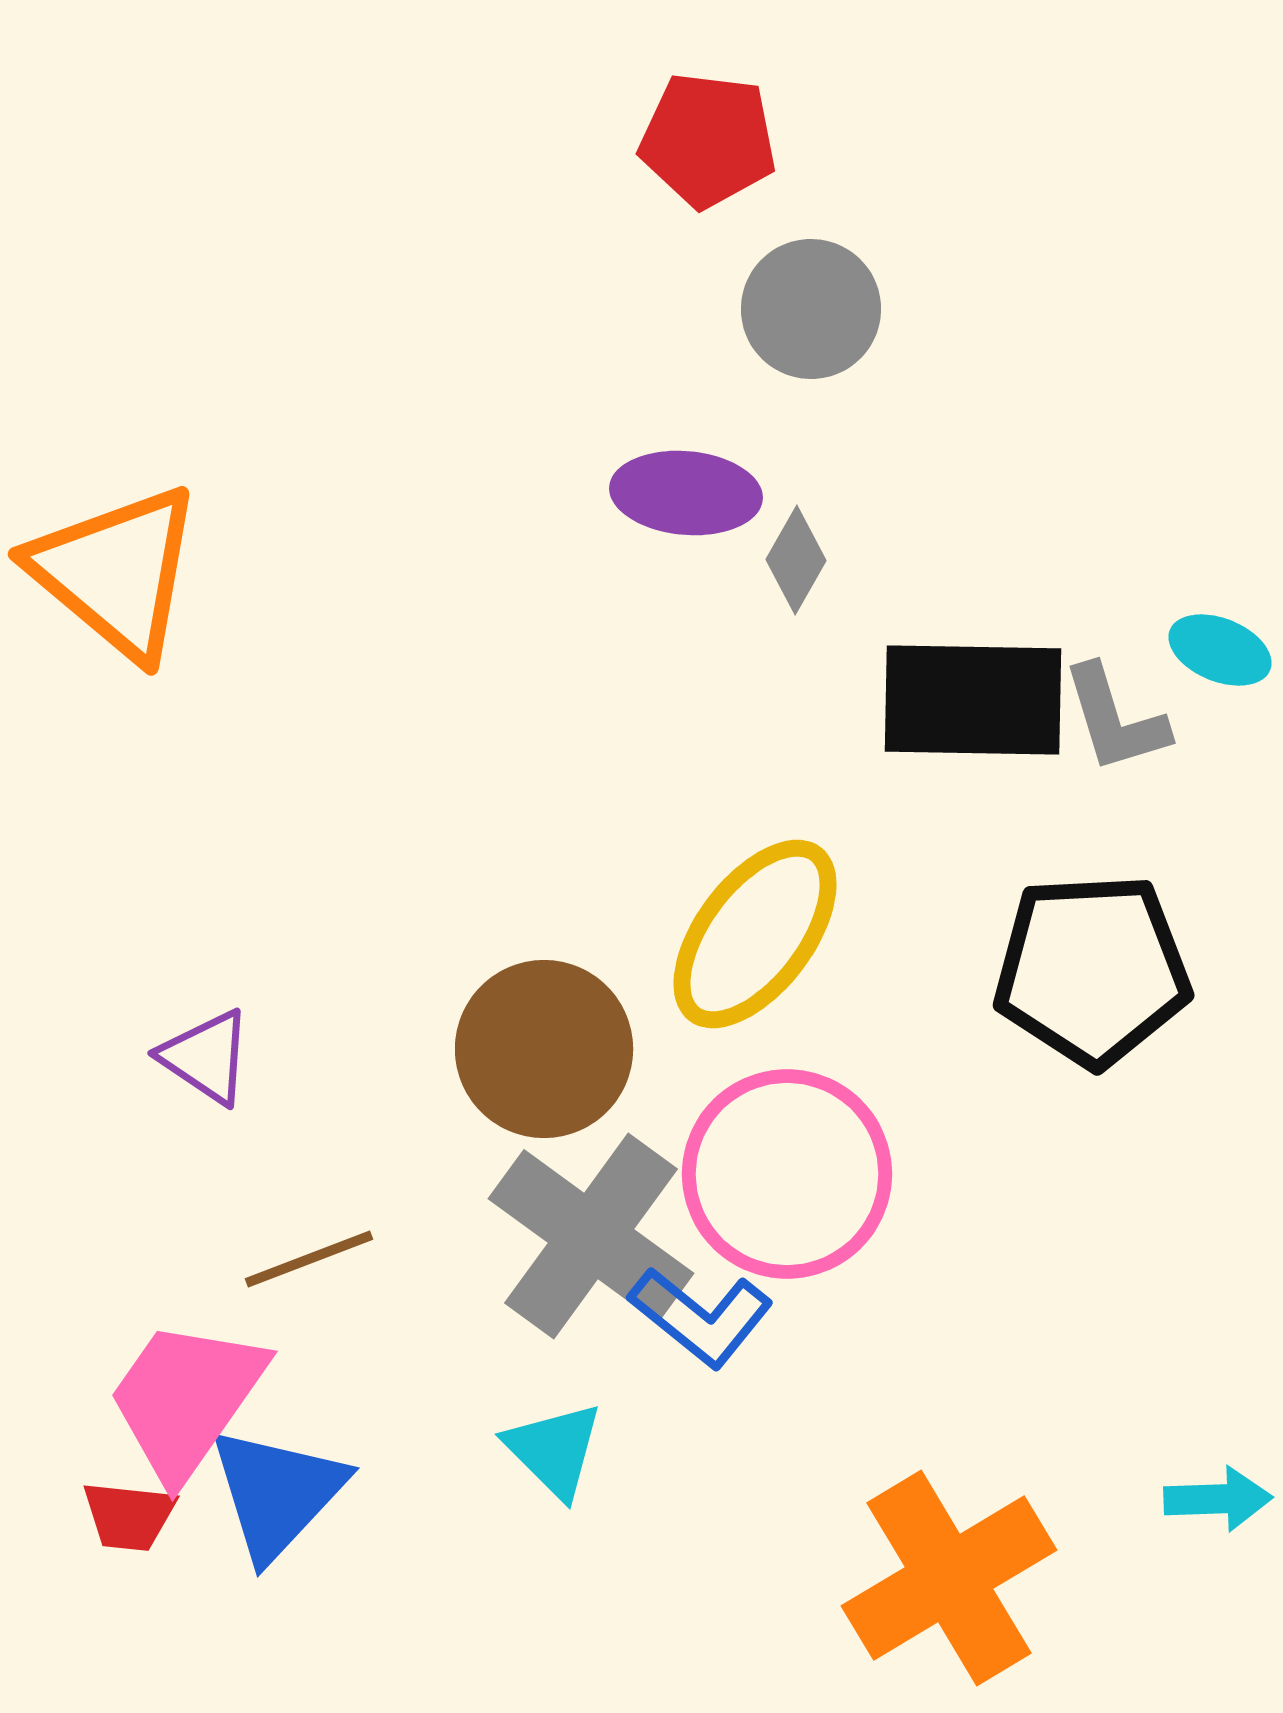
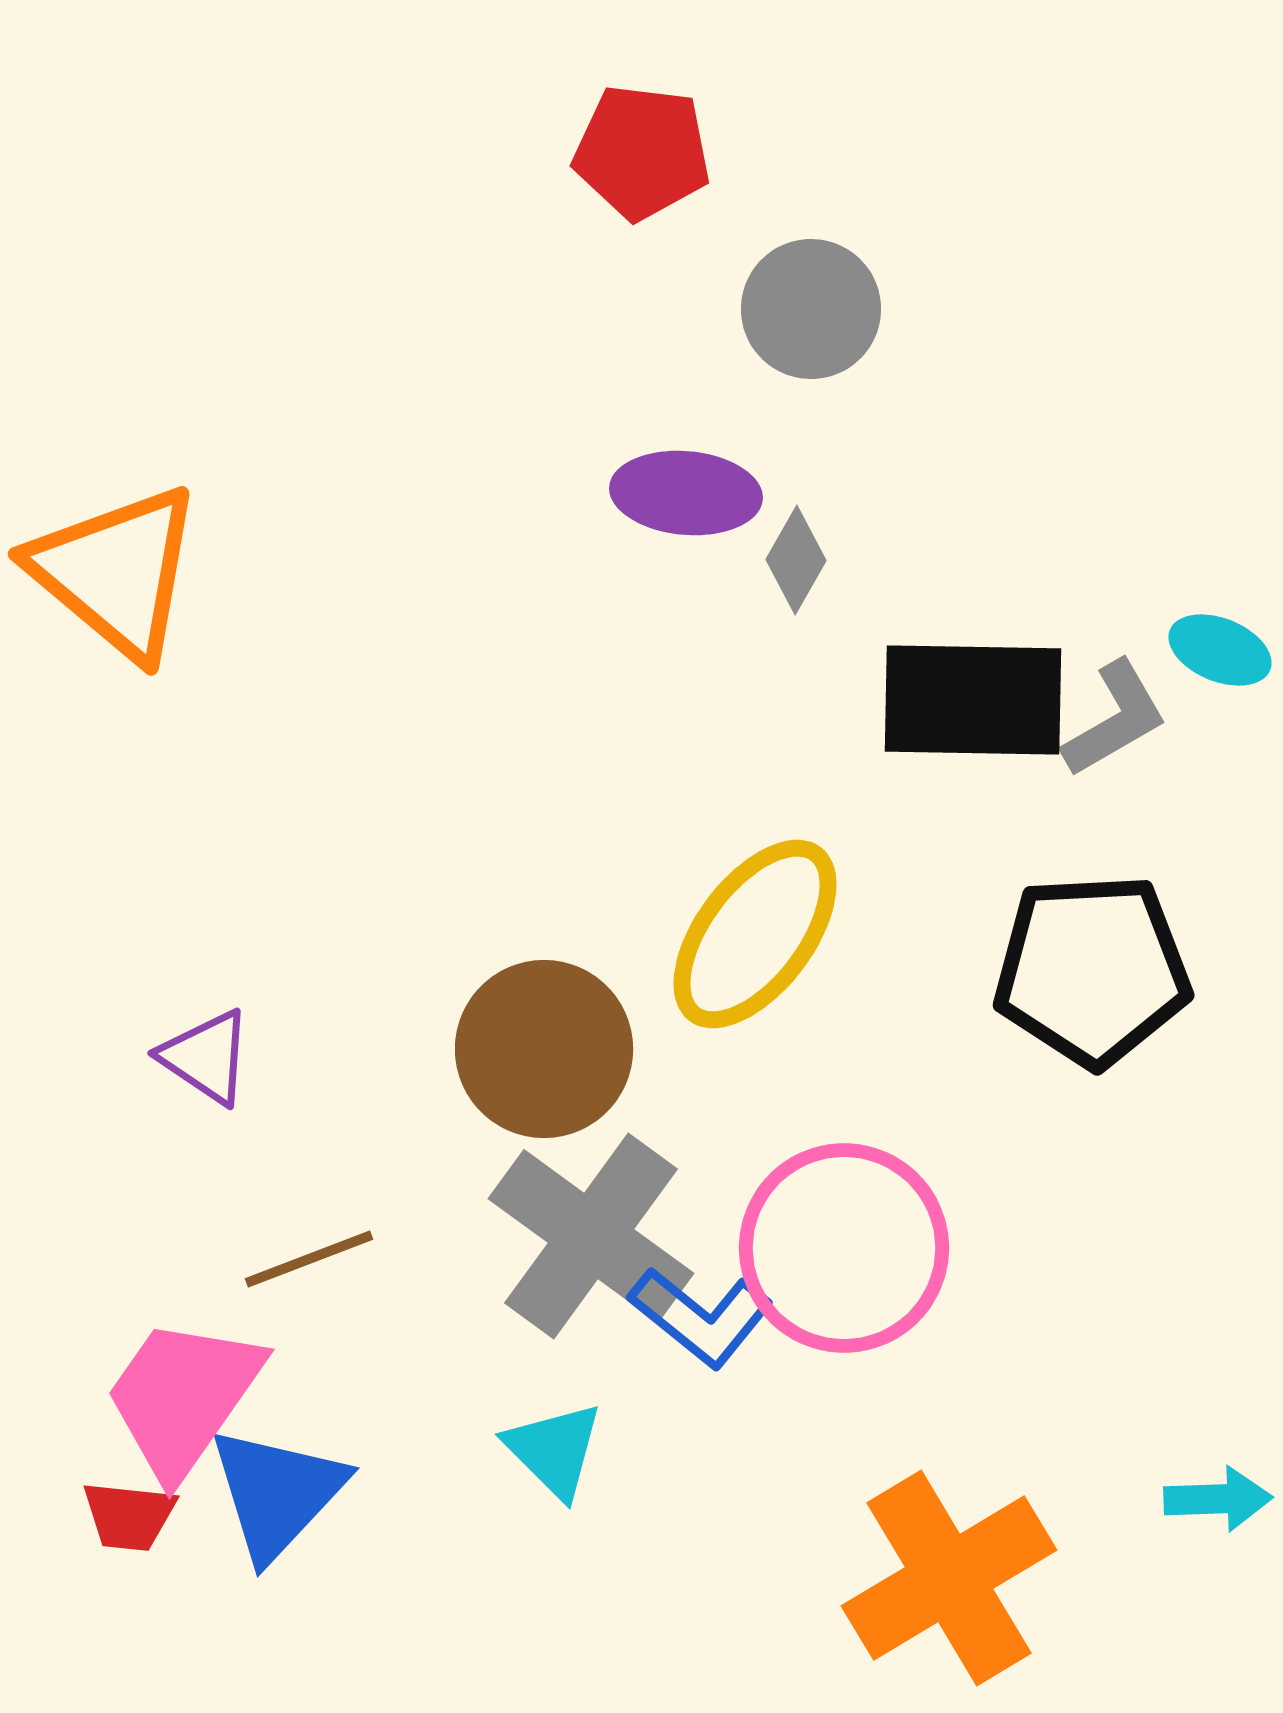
red pentagon: moved 66 px left, 12 px down
gray L-shape: rotated 103 degrees counterclockwise
pink circle: moved 57 px right, 74 px down
pink trapezoid: moved 3 px left, 2 px up
